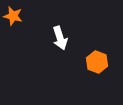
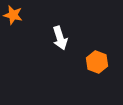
orange star: moved 1 px up
